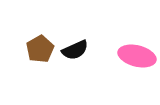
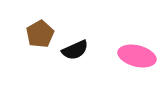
brown pentagon: moved 15 px up
